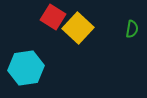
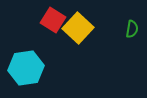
red square: moved 3 px down
